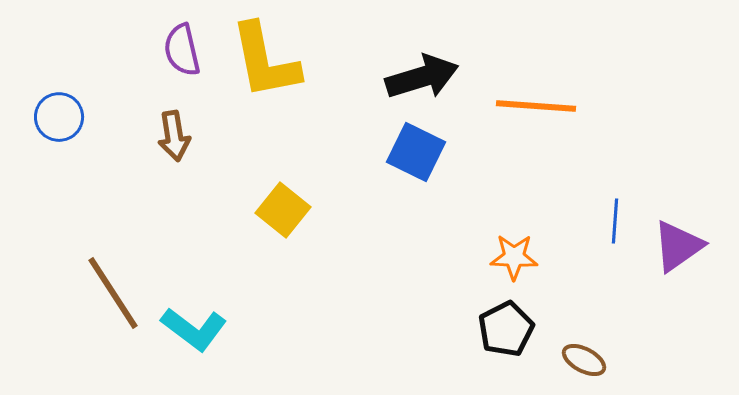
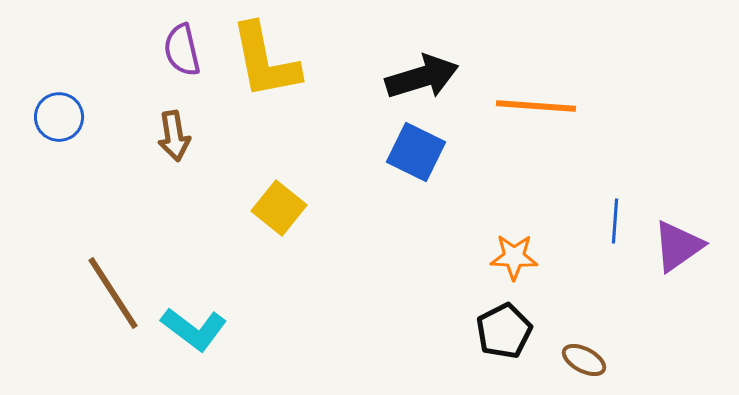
yellow square: moved 4 px left, 2 px up
black pentagon: moved 2 px left, 2 px down
